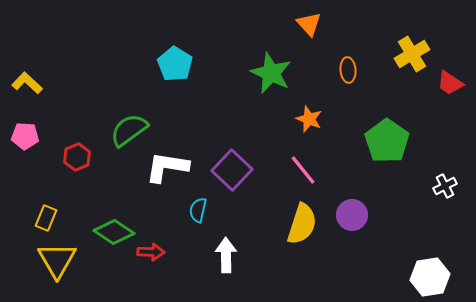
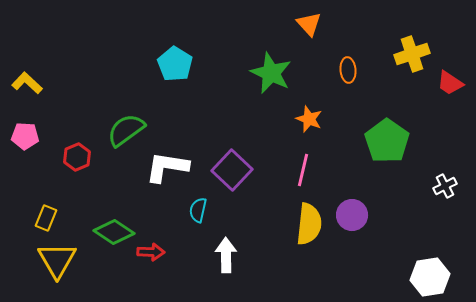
yellow cross: rotated 12 degrees clockwise
green semicircle: moved 3 px left
pink line: rotated 52 degrees clockwise
yellow semicircle: moved 7 px right; rotated 12 degrees counterclockwise
